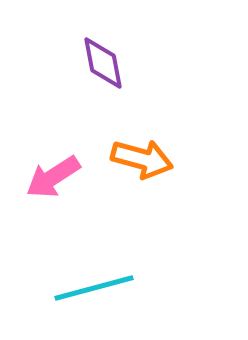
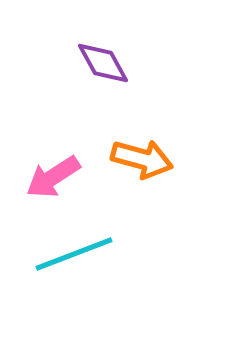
purple diamond: rotated 18 degrees counterclockwise
cyan line: moved 20 px left, 34 px up; rotated 6 degrees counterclockwise
